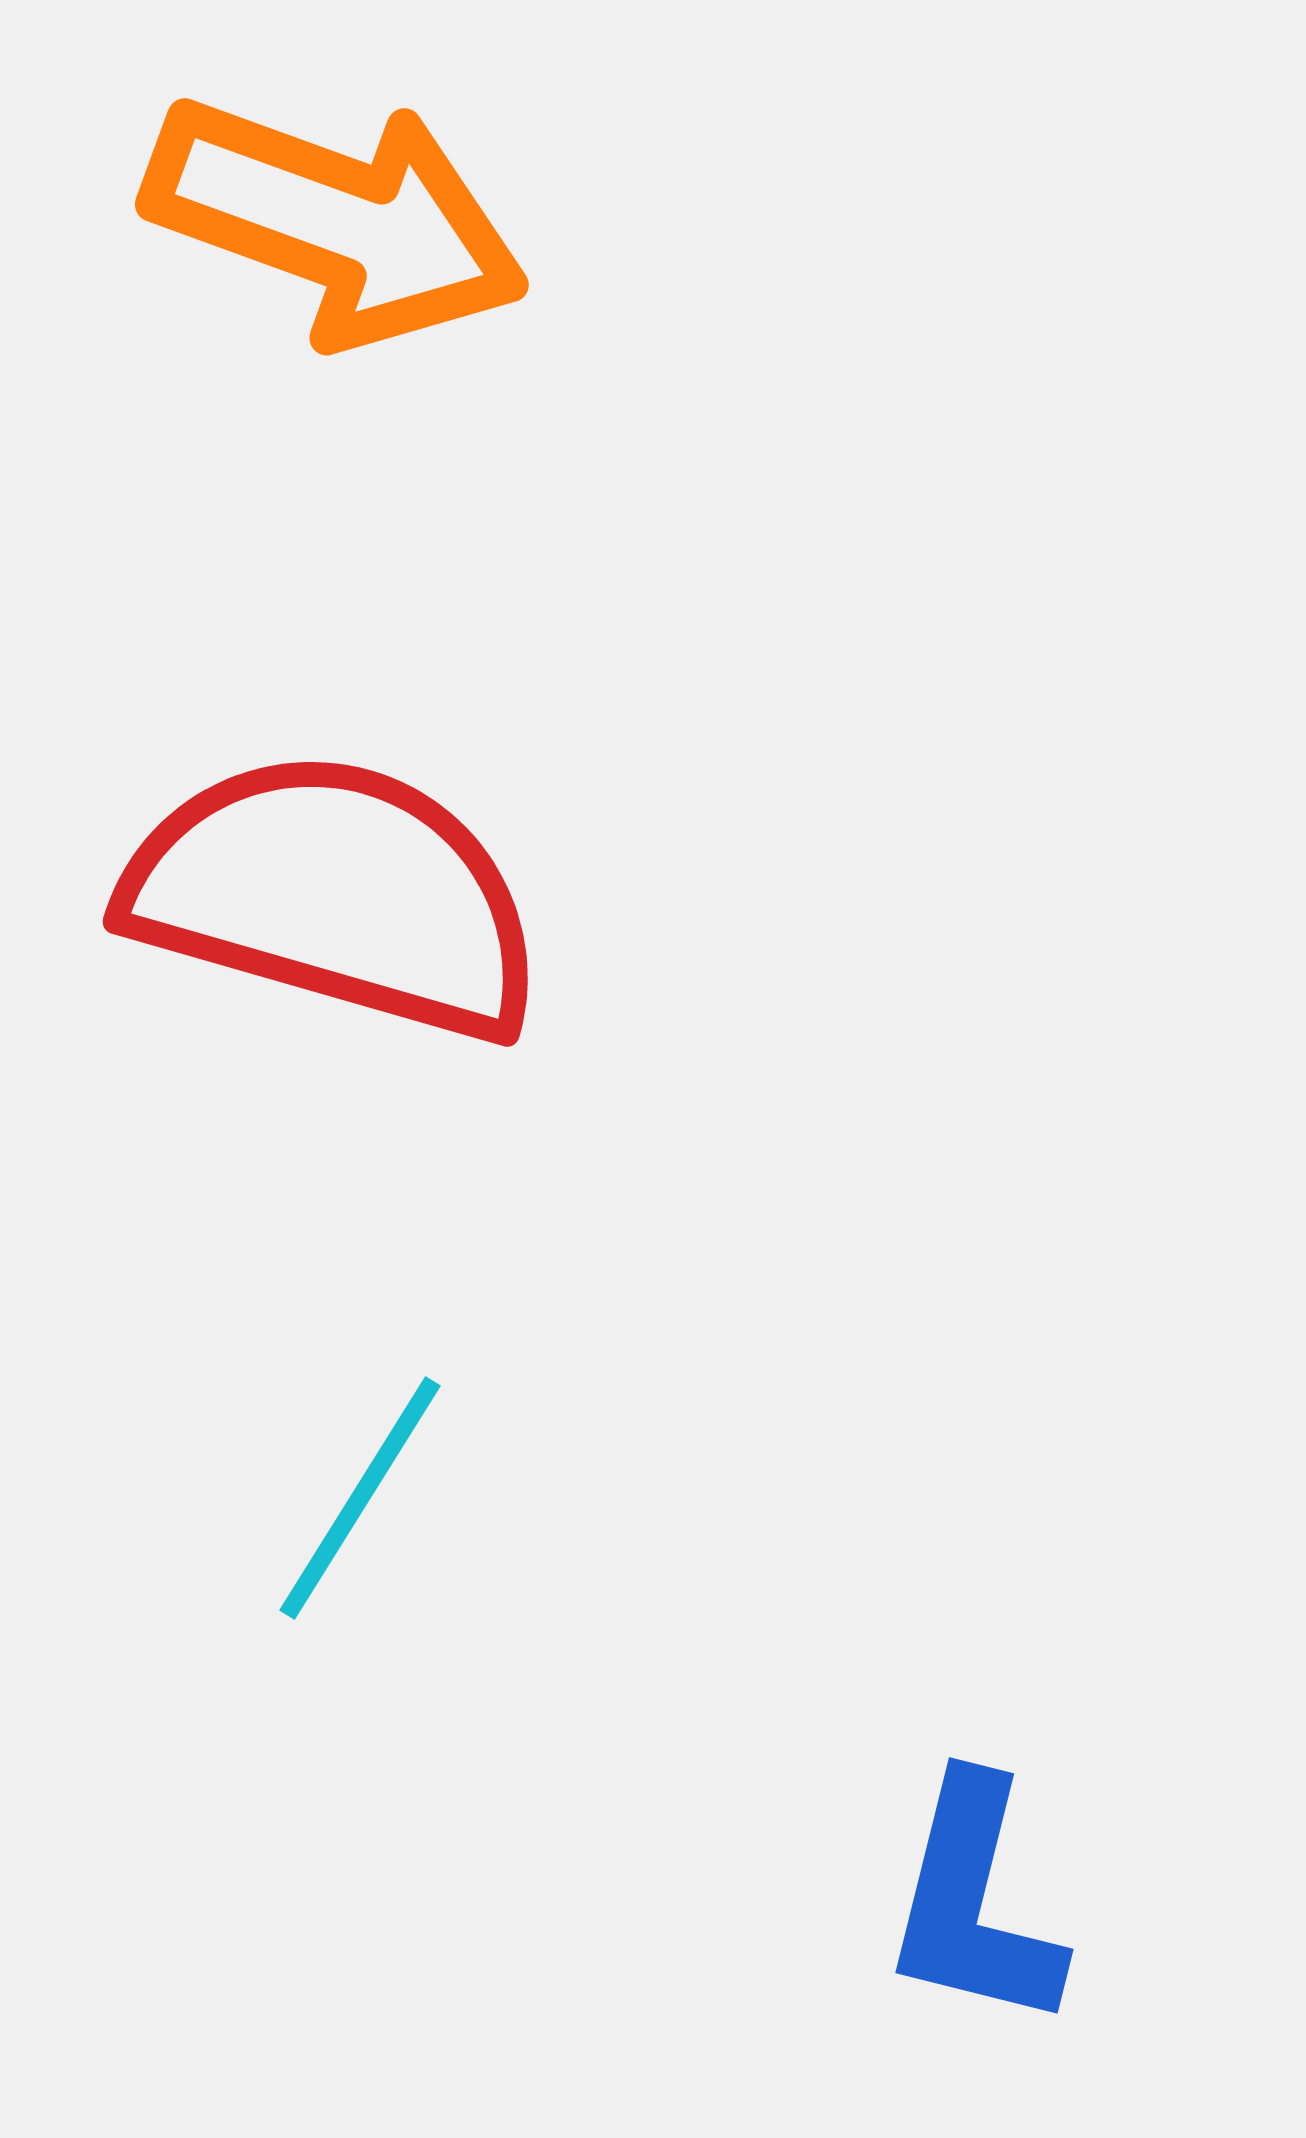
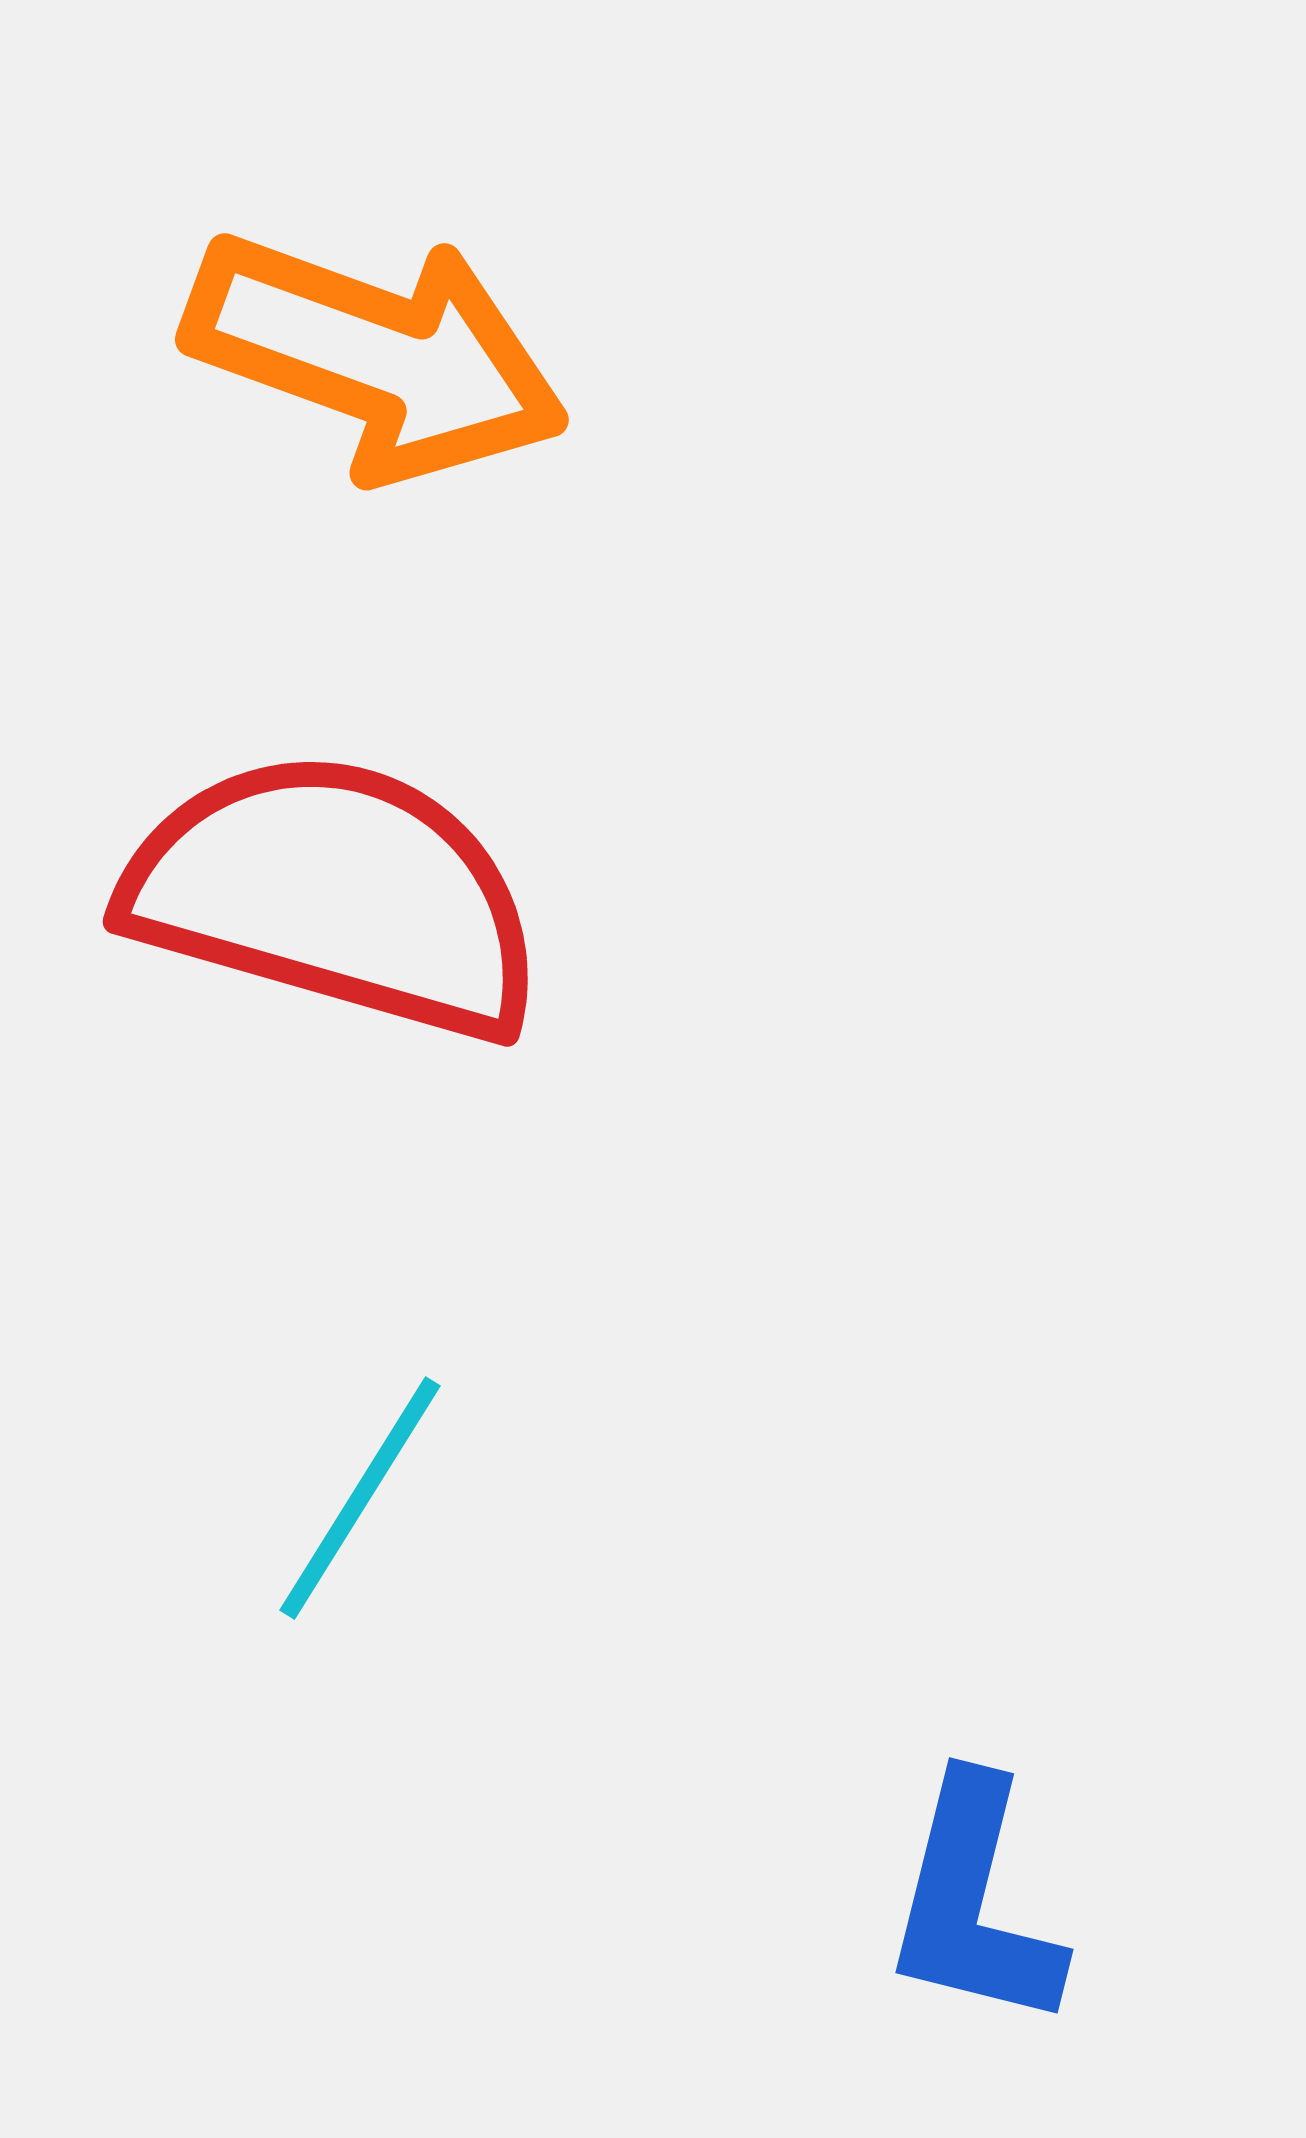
orange arrow: moved 40 px right, 135 px down
